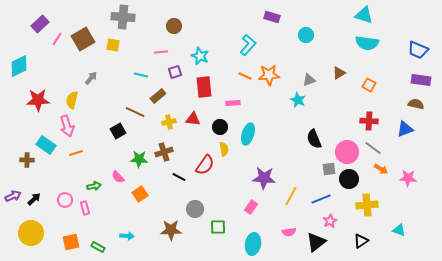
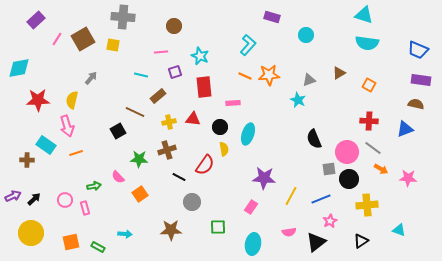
purple rectangle at (40, 24): moved 4 px left, 4 px up
cyan diamond at (19, 66): moved 2 px down; rotated 15 degrees clockwise
brown cross at (164, 152): moved 3 px right, 2 px up
gray circle at (195, 209): moved 3 px left, 7 px up
cyan arrow at (127, 236): moved 2 px left, 2 px up
